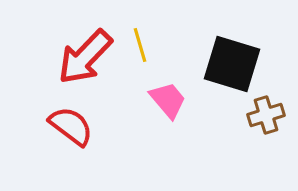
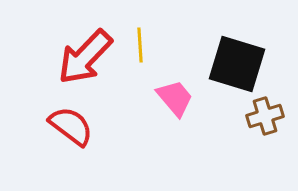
yellow line: rotated 12 degrees clockwise
black square: moved 5 px right
pink trapezoid: moved 7 px right, 2 px up
brown cross: moved 1 px left, 1 px down
